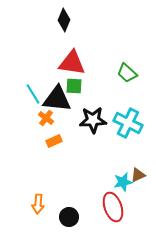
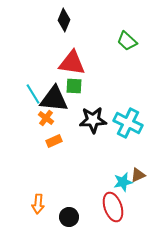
green trapezoid: moved 32 px up
black triangle: moved 3 px left
